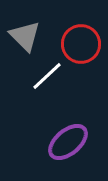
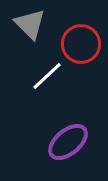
gray triangle: moved 5 px right, 12 px up
